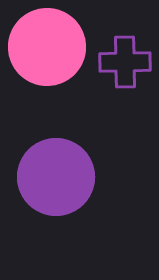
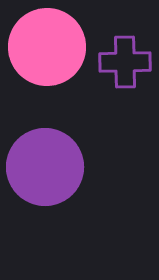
purple circle: moved 11 px left, 10 px up
